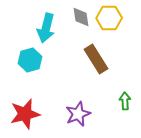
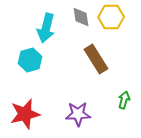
yellow hexagon: moved 2 px right, 1 px up
green arrow: moved 1 px left, 1 px up; rotated 18 degrees clockwise
purple star: rotated 20 degrees clockwise
